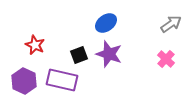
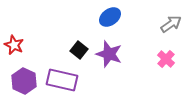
blue ellipse: moved 4 px right, 6 px up
red star: moved 21 px left
black square: moved 5 px up; rotated 30 degrees counterclockwise
